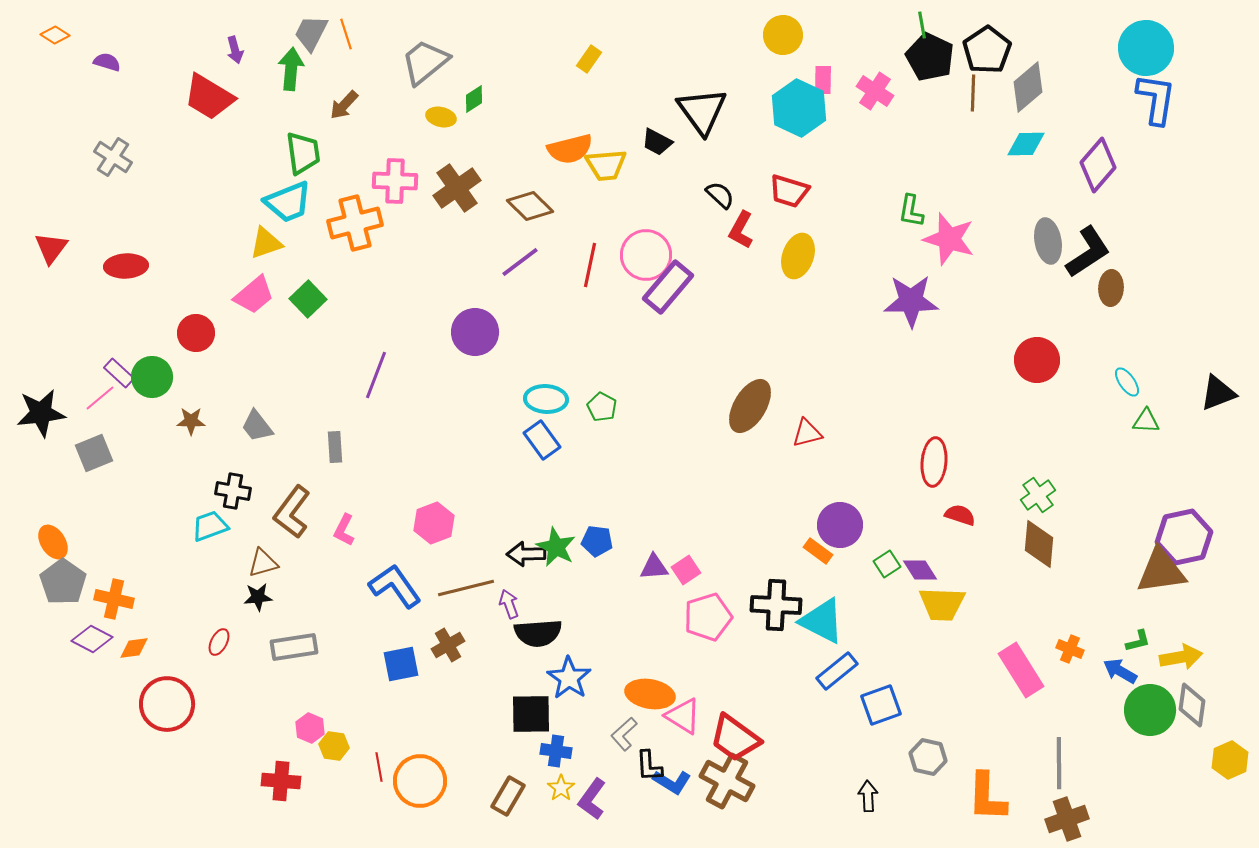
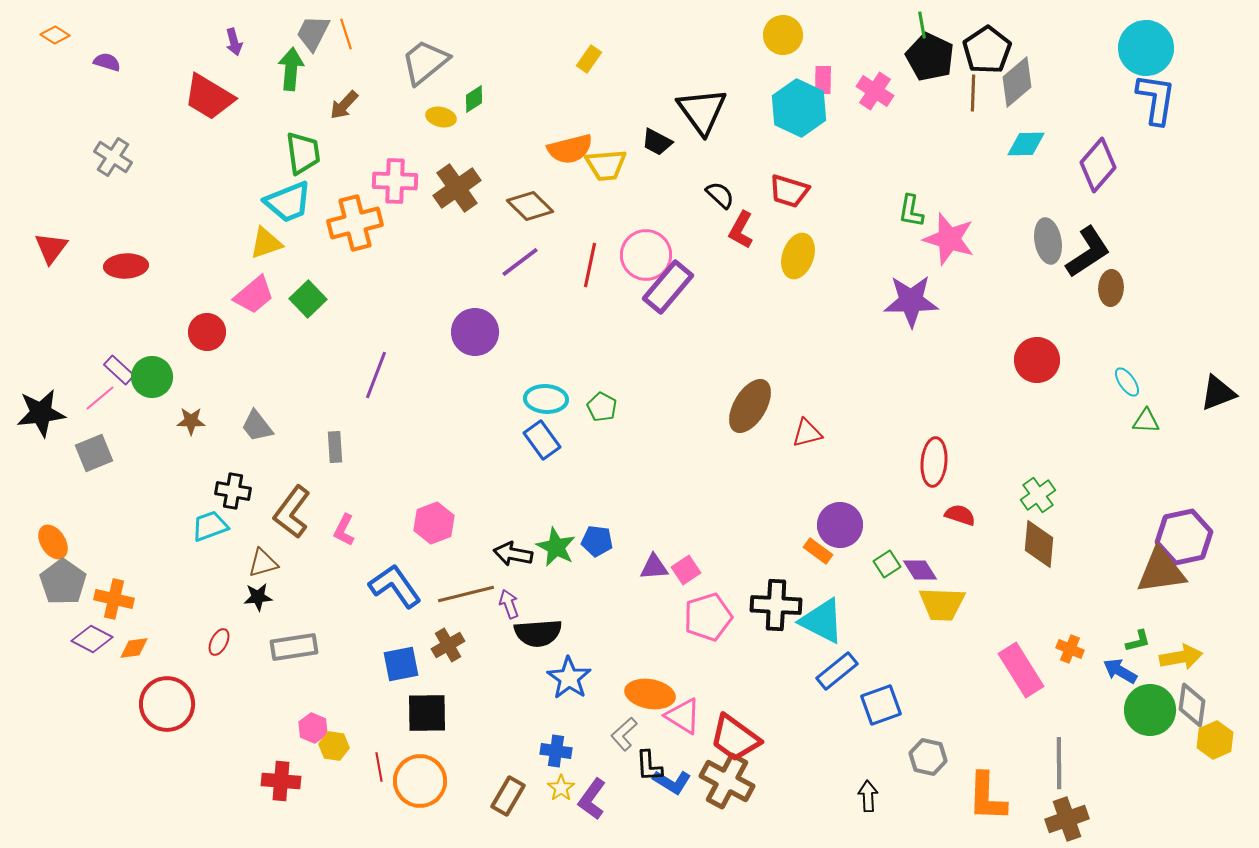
gray trapezoid at (311, 33): moved 2 px right
purple arrow at (235, 50): moved 1 px left, 8 px up
gray diamond at (1028, 87): moved 11 px left, 5 px up
red circle at (196, 333): moved 11 px right, 1 px up
purple rectangle at (119, 373): moved 3 px up
black arrow at (526, 554): moved 13 px left; rotated 12 degrees clockwise
brown line at (466, 588): moved 6 px down
black square at (531, 714): moved 104 px left, 1 px up
pink hexagon at (310, 728): moved 3 px right
yellow hexagon at (1230, 760): moved 15 px left, 20 px up
